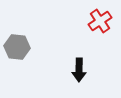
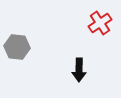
red cross: moved 2 px down
